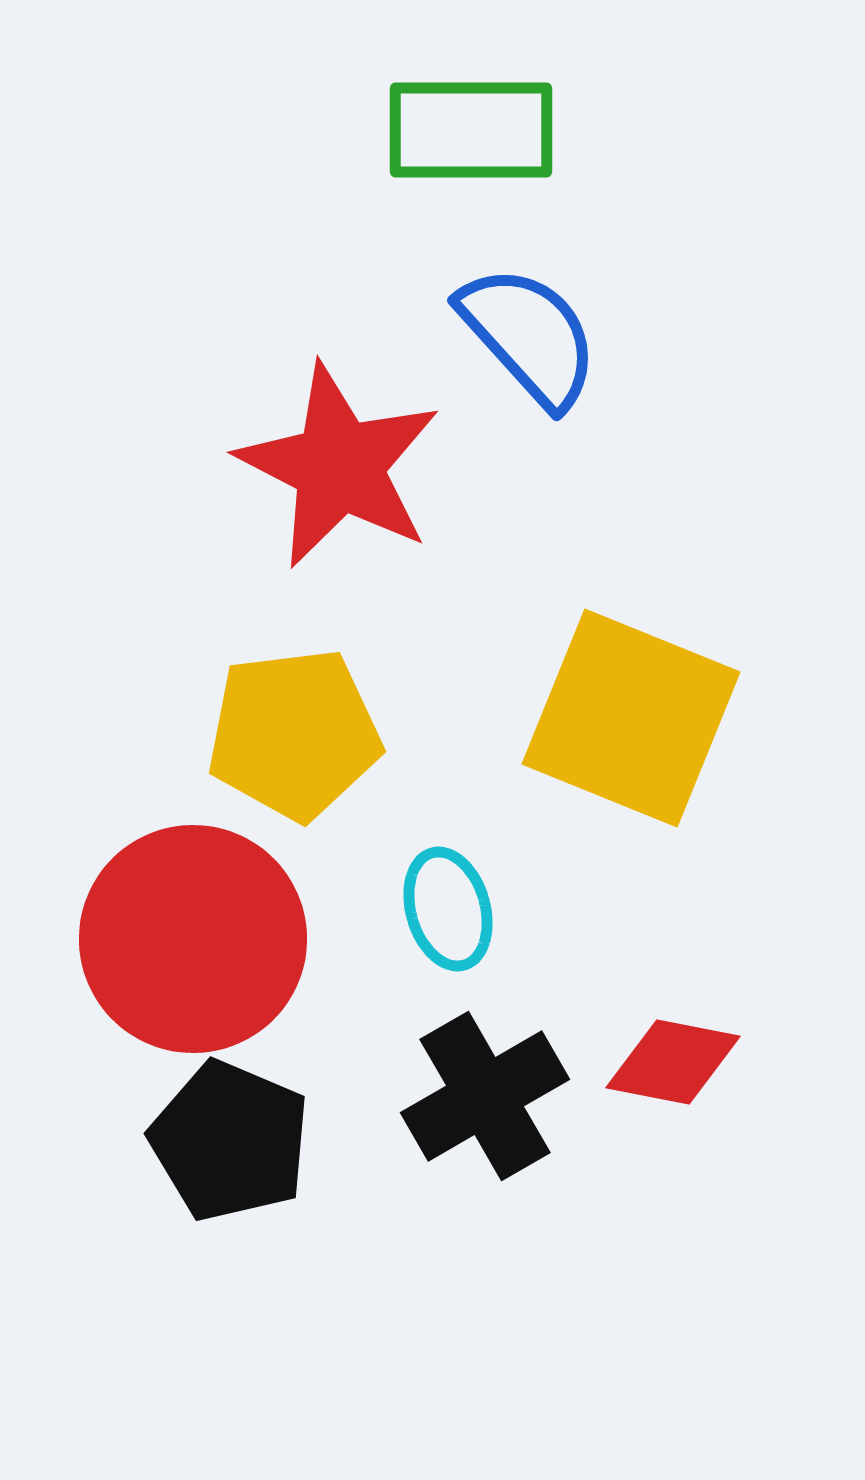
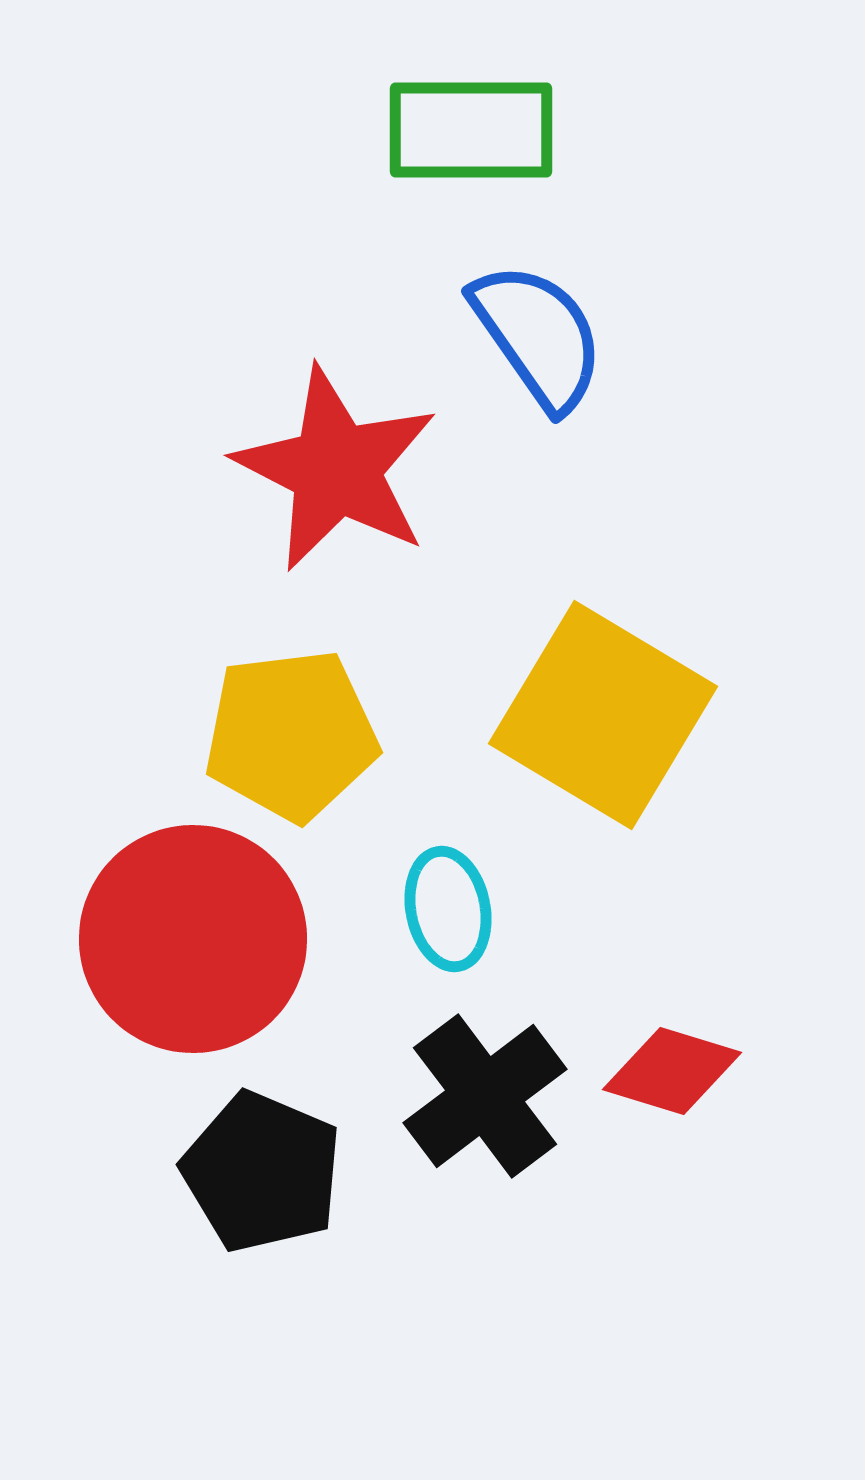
blue semicircle: moved 9 px right; rotated 7 degrees clockwise
red star: moved 3 px left, 3 px down
yellow square: moved 28 px left, 3 px up; rotated 9 degrees clockwise
yellow pentagon: moved 3 px left, 1 px down
cyan ellipse: rotated 5 degrees clockwise
red diamond: moved 1 px left, 9 px down; rotated 6 degrees clockwise
black cross: rotated 7 degrees counterclockwise
black pentagon: moved 32 px right, 31 px down
